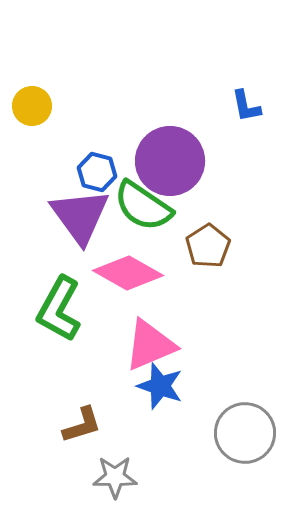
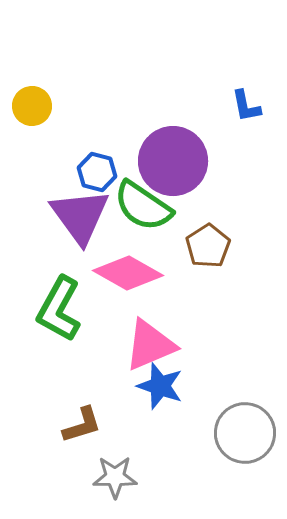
purple circle: moved 3 px right
